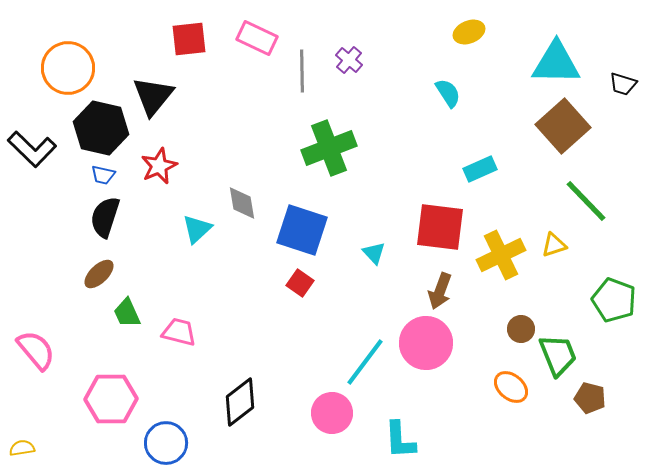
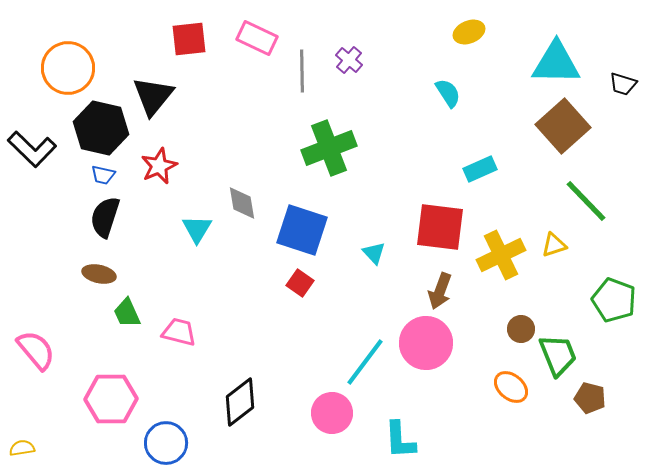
cyan triangle at (197, 229): rotated 16 degrees counterclockwise
brown ellipse at (99, 274): rotated 56 degrees clockwise
